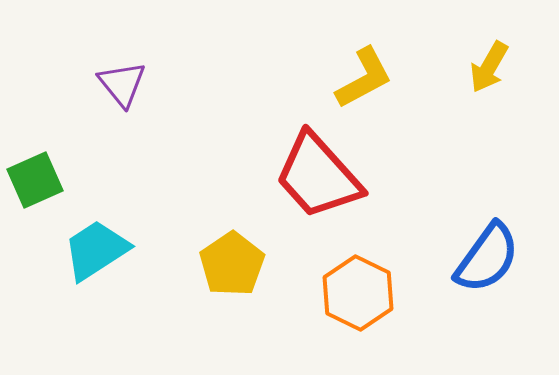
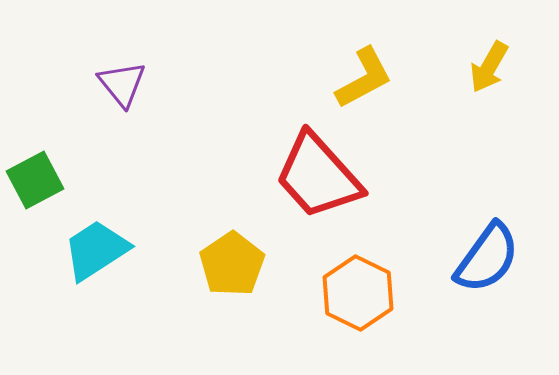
green square: rotated 4 degrees counterclockwise
